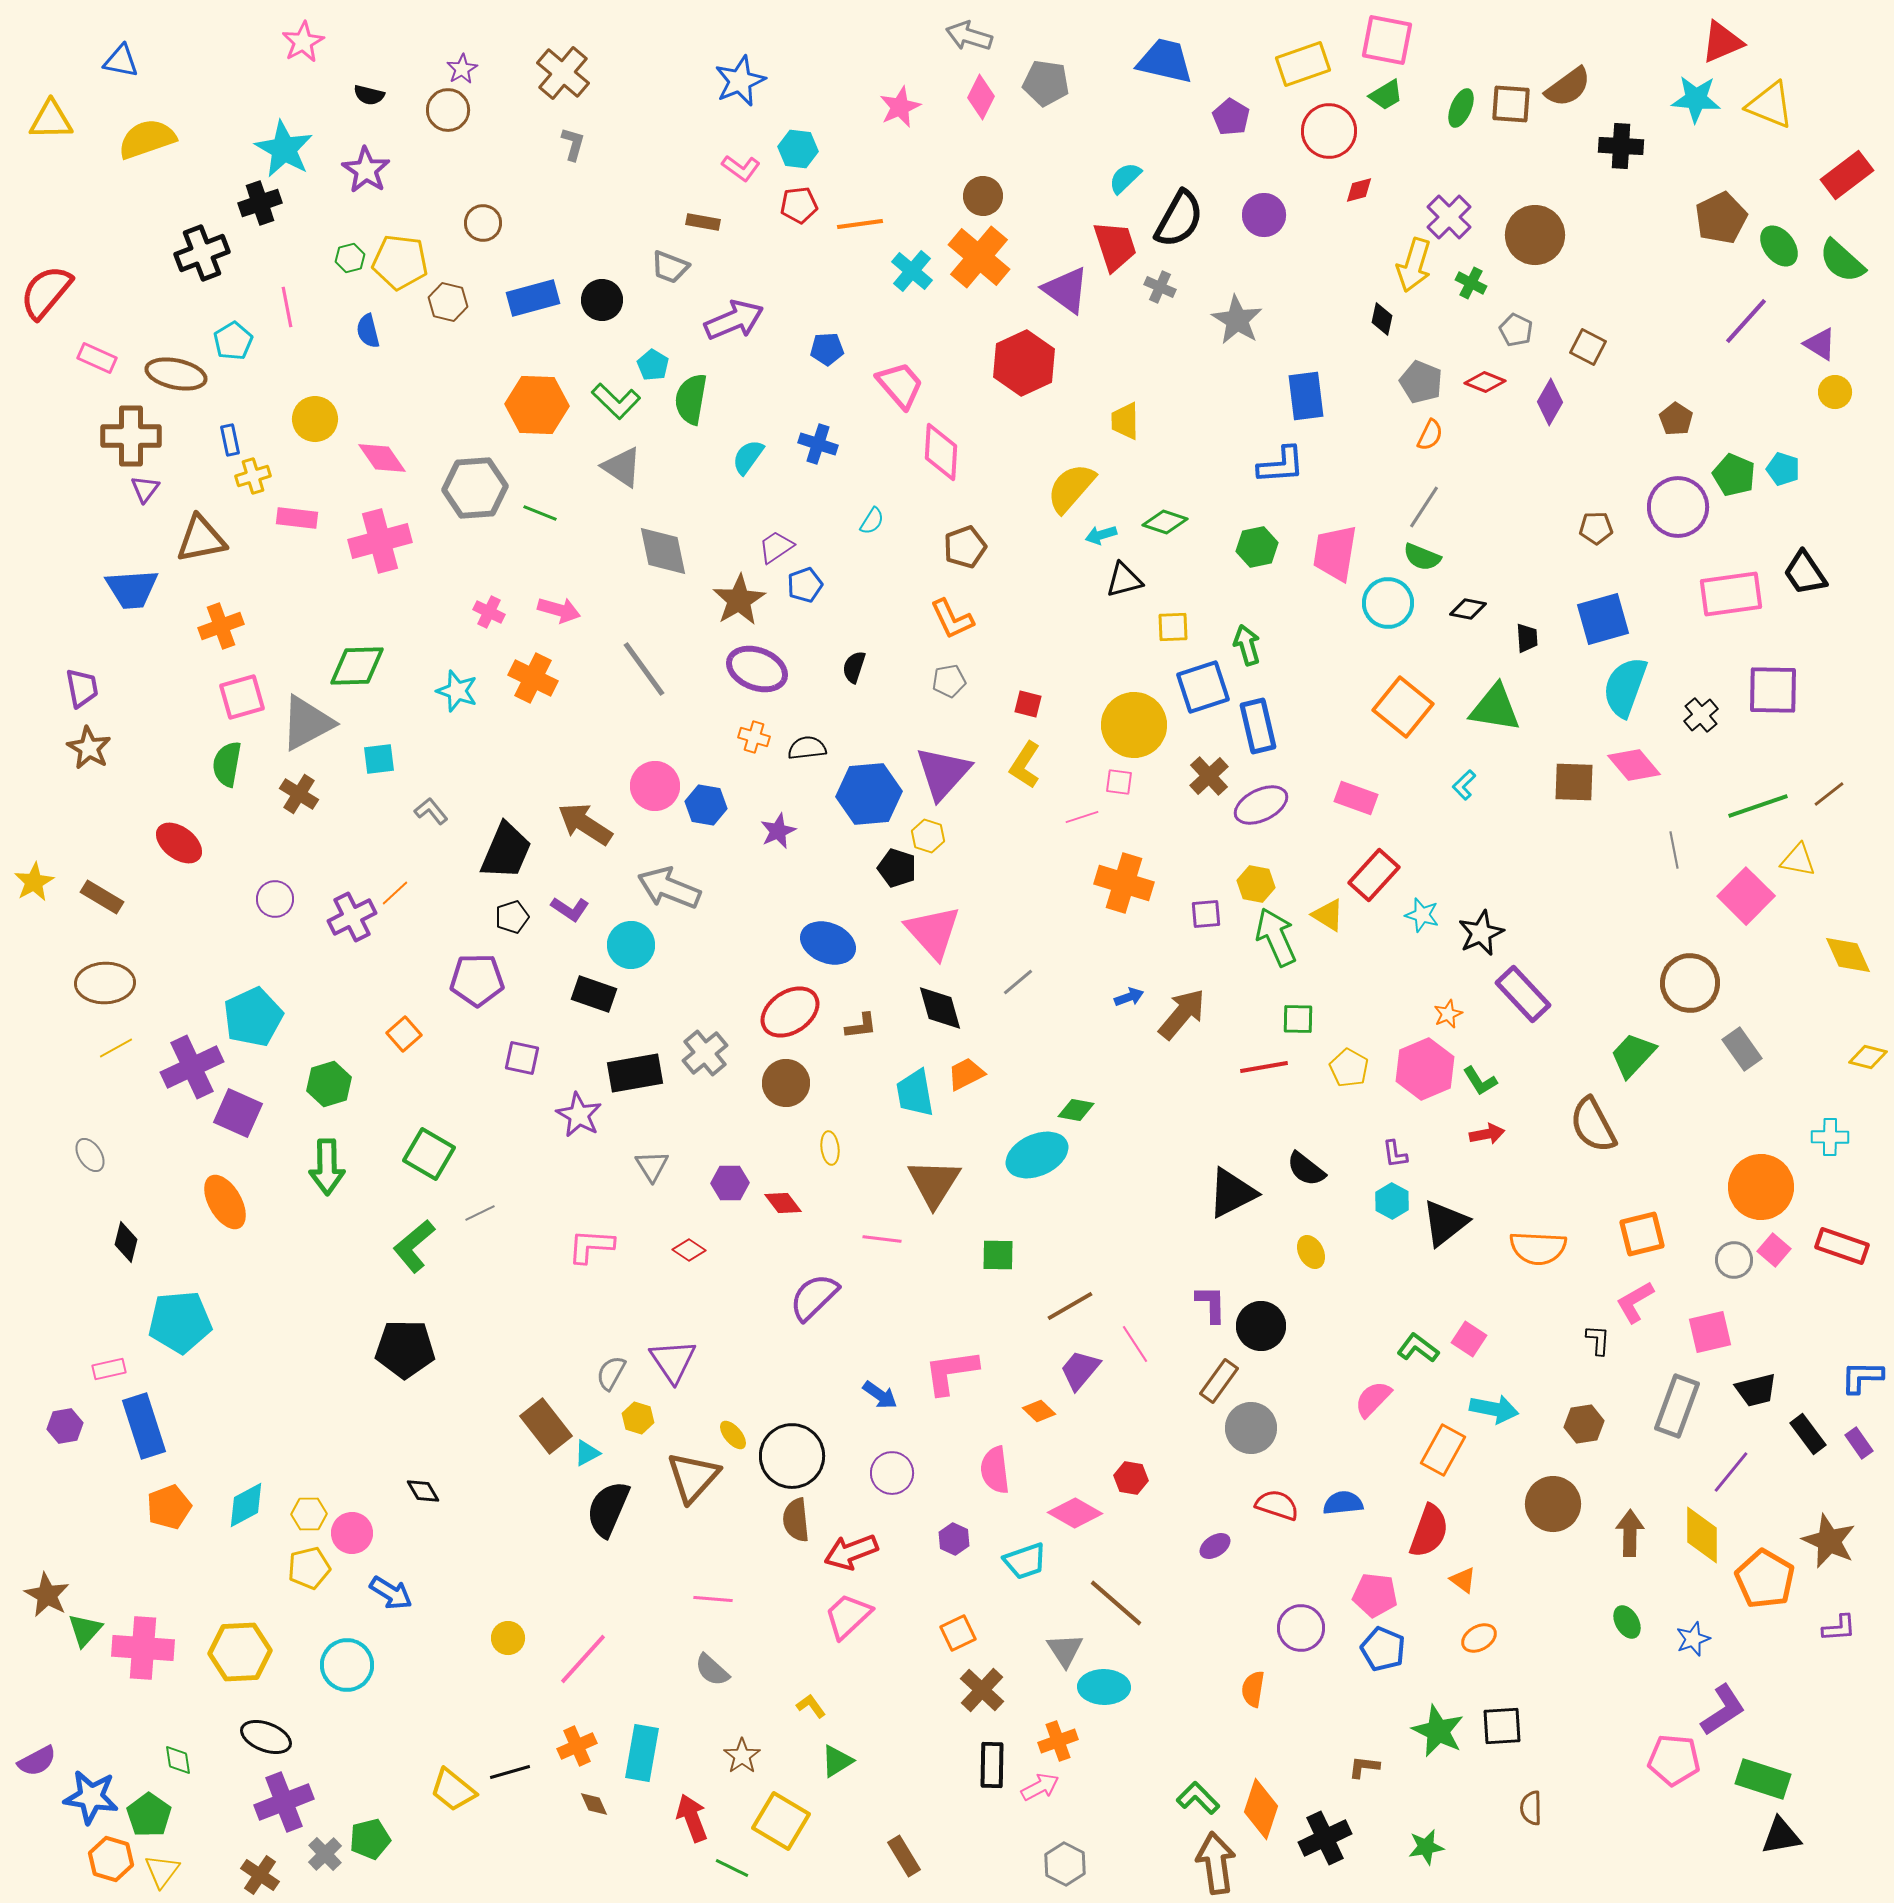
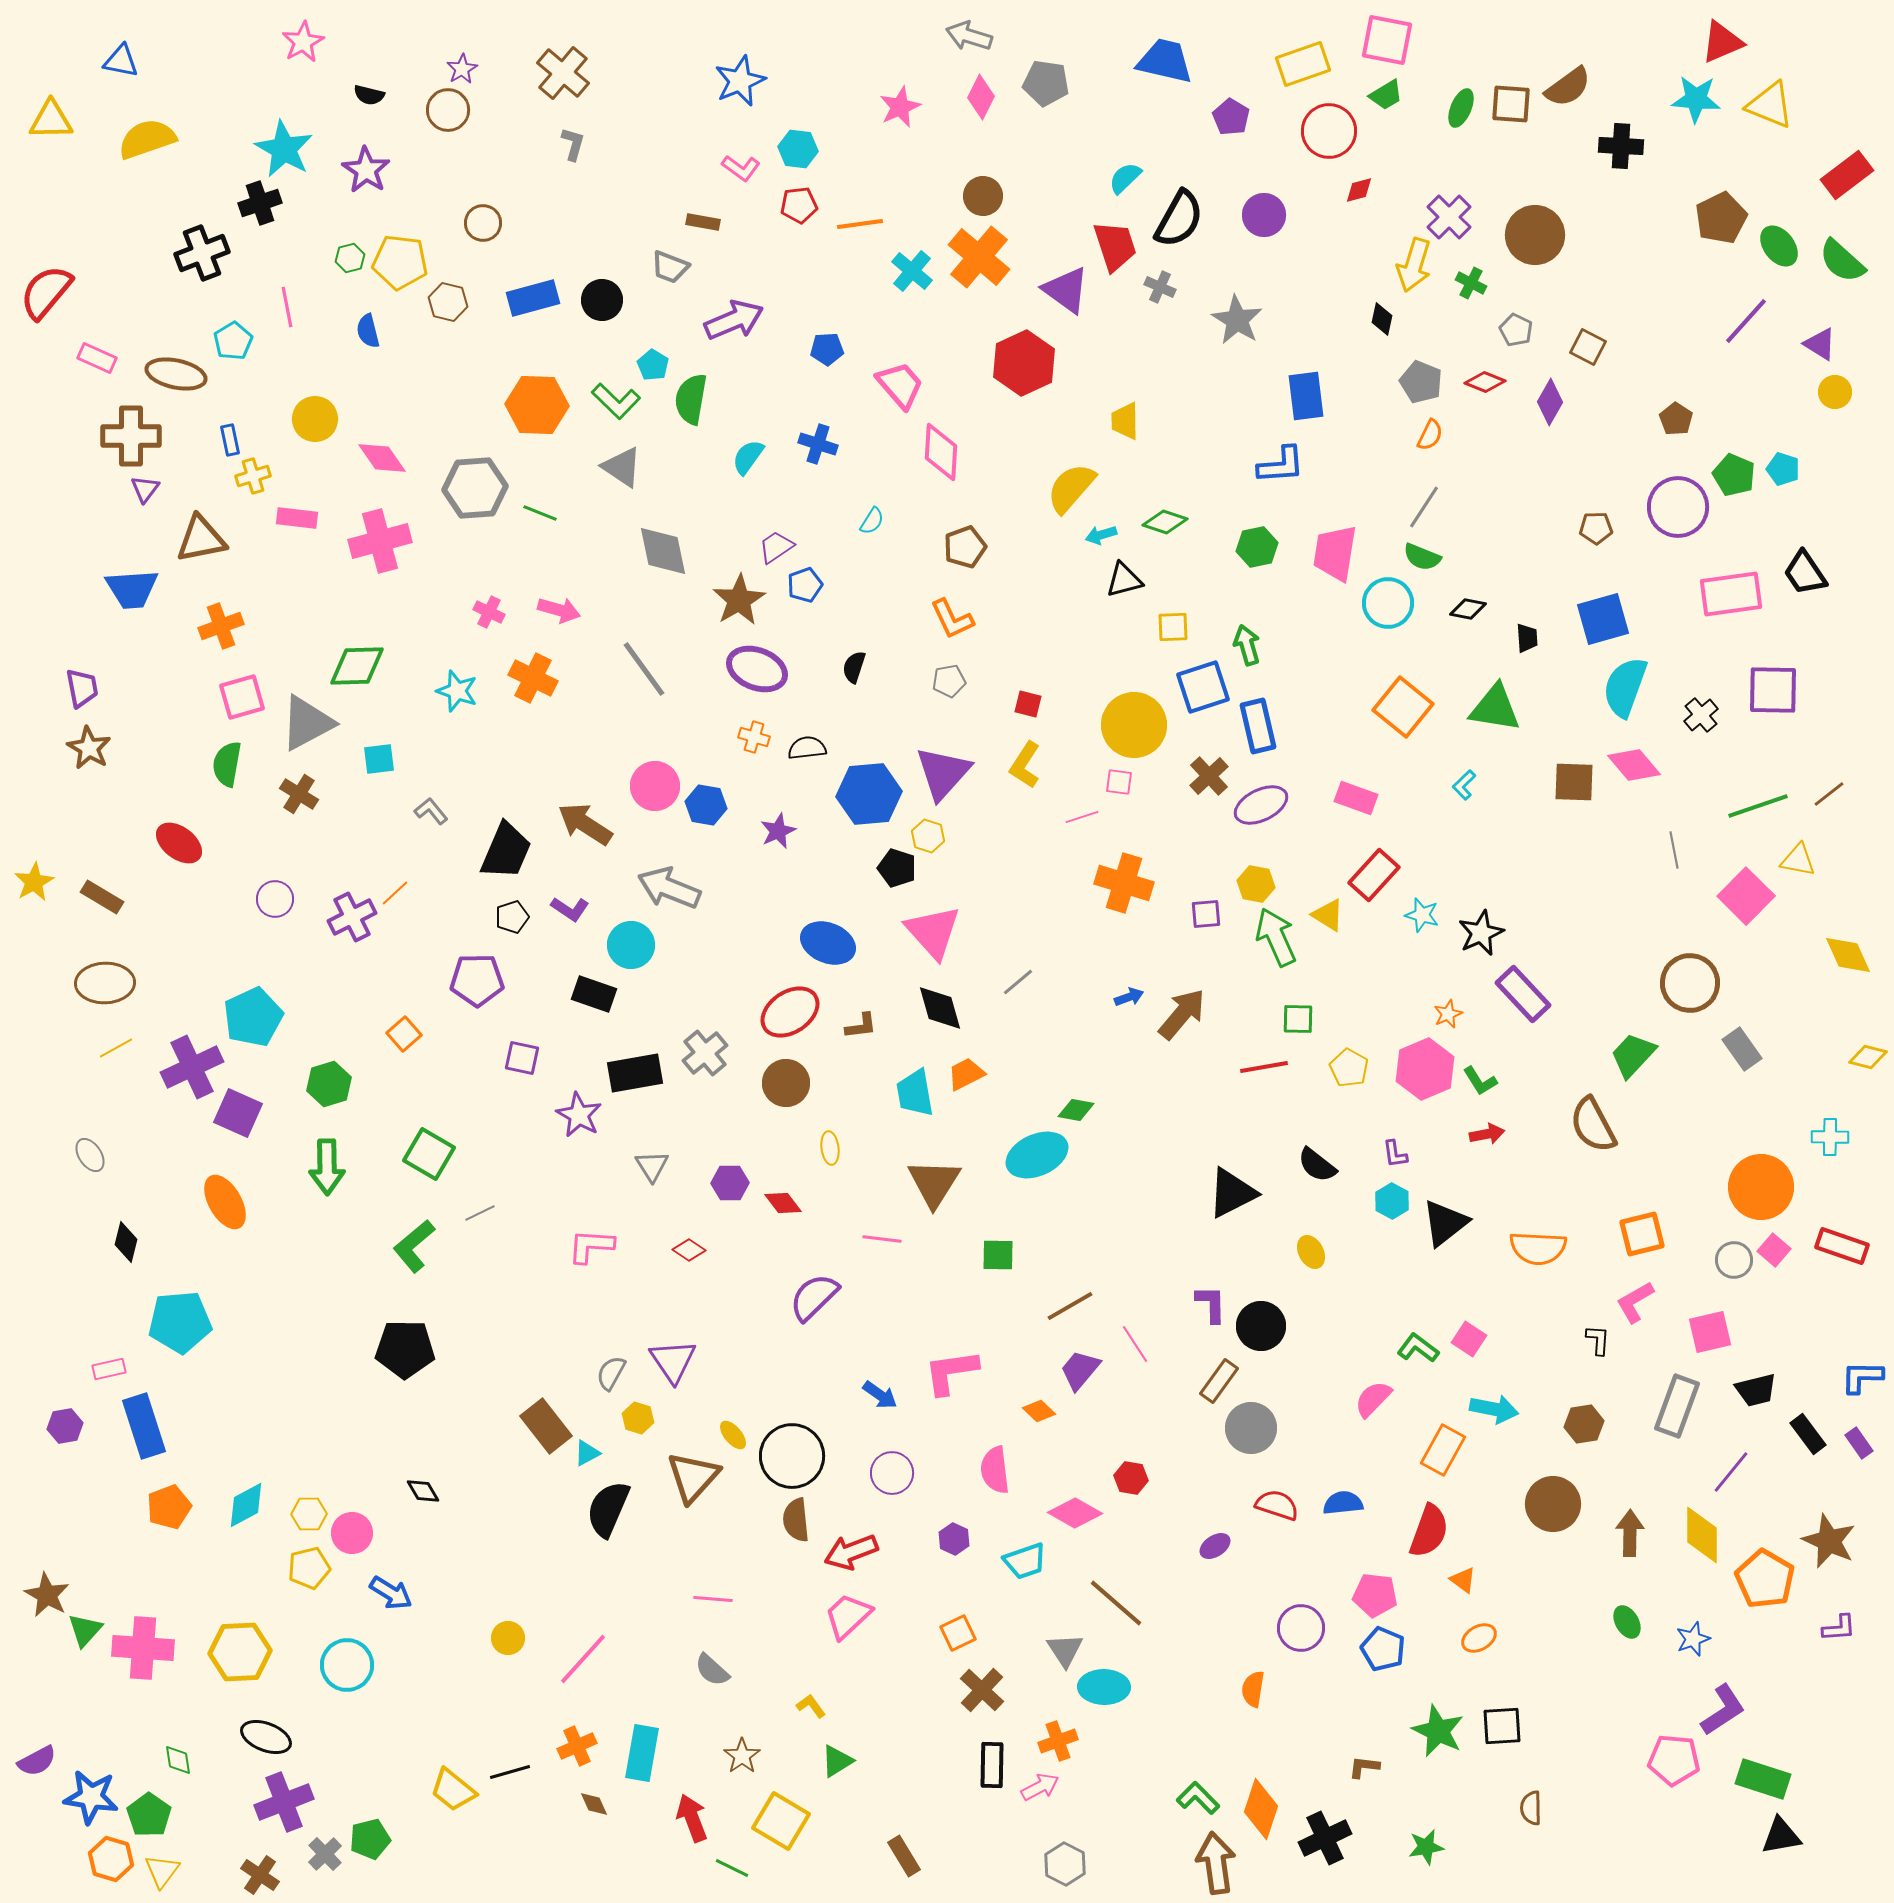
black semicircle at (1306, 1169): moved 11 px right, 4 px up
